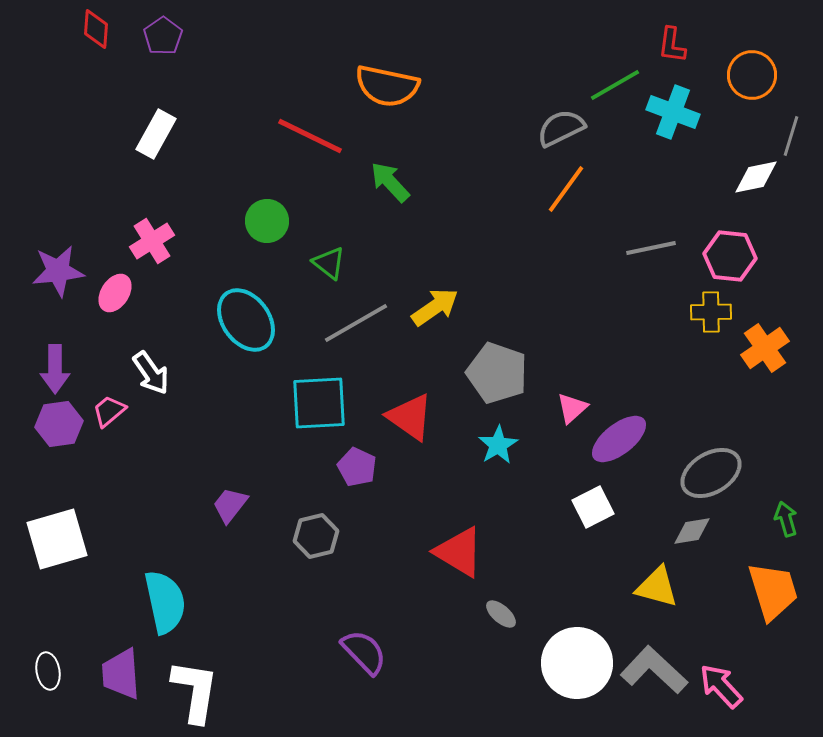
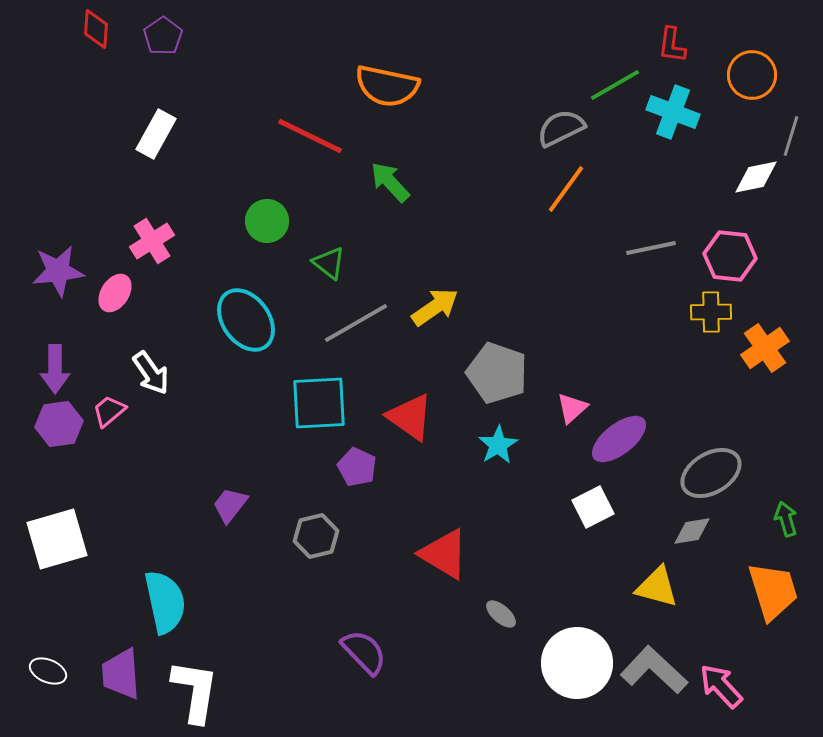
red triangle at (459, 552): moved 15 px left, 2 px down
white ellipse at (48, 671): rotated 57 degrees counterclockwise
